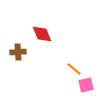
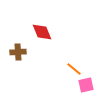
red diamond: moved 2 px up
